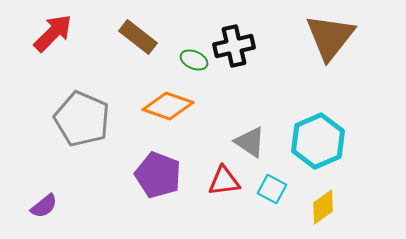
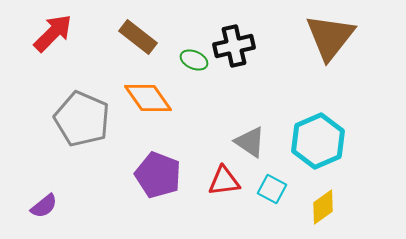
orange diamond: moved 20 px left, 8 px up; rotated 36 degrees clockwise
